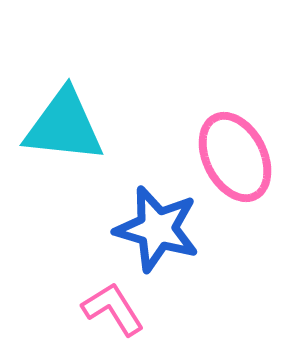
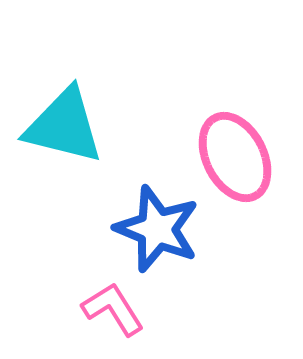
cyan triangle: rotated 8 degrees clockwise
blue star: rotated 6 degrees clockwise
